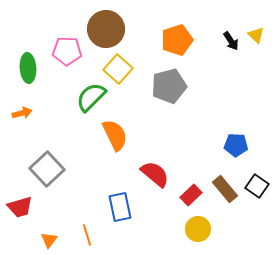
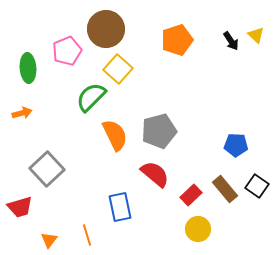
pink pentagon: rotated 24 degrees counterclockwise
gray pentagon: moved 10 px left, 45 px down
